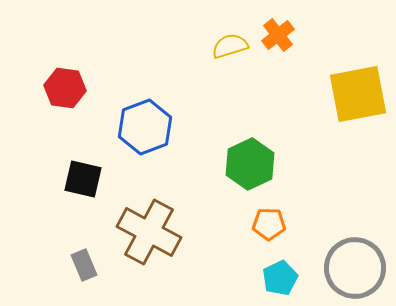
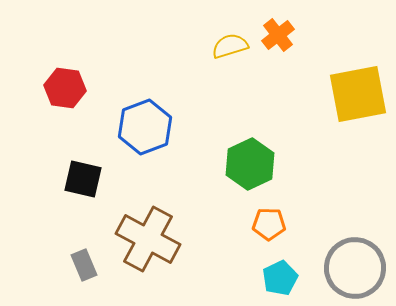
brown cross: moved 1 px left, 7 px down
